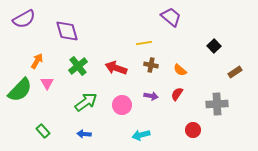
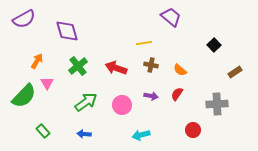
black square: moved 1 px up
green semicircle: moved 4 px right, 6 px down
